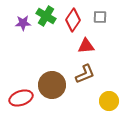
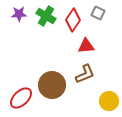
gray square: moved 2 px left, 4 px up; rotated 24 degrees clockwise
purple star: moved 4 px left, 9 px up
red ellipse: rotated 25 degrees counterclockwise
